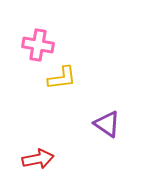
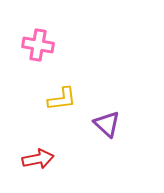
yellow L-shape: moved 21 px down
purple triangle: rotated 8 degrees clockwise
